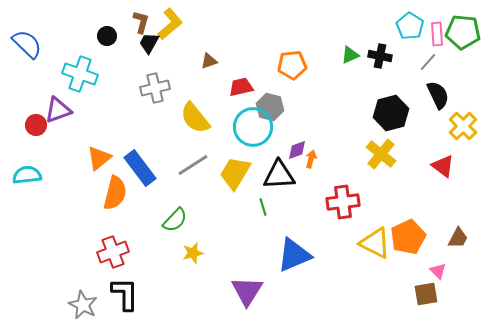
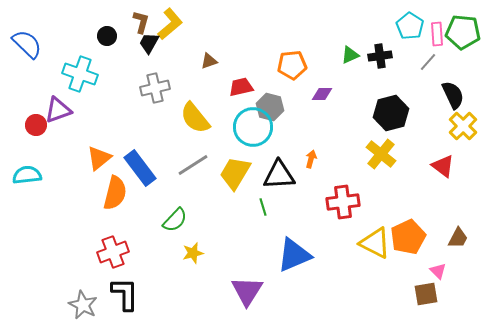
black cross at (380, 56): rotated 20 degrees counterclockwise
black semicircle at (438, 95): moved 15 px right
purple diamond at (297, 150): moved 25 px right, 56 px up; rotated 20 degrees clockwise
